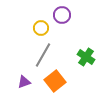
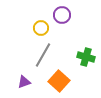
green cross: rotated 18 degrees counterclockwise
orange square: moved 4 px right; rotated 10 degrees counterclockwise
